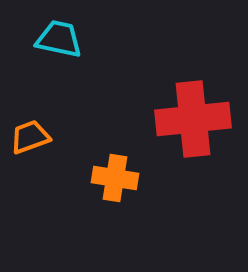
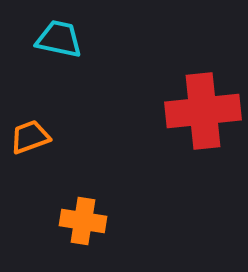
red cross: moved 10 px right, 8 px up
orange cross: moved 32 px left, 43 px down
